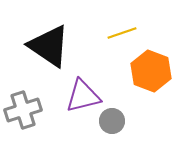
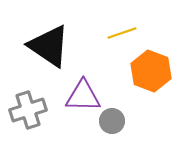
purple triangle: rotated 15 degrees clockwise
gray cross: moved 5 px right
